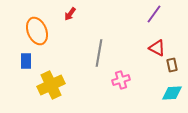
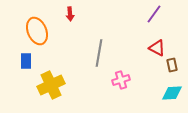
red arrow: rotated 40 degrees counterclockwise
